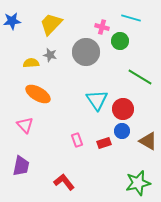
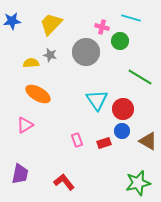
pink triangle: rotated 42 degrees clockwise
purple trapezoid: moved 1 px left, 8 px down
